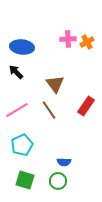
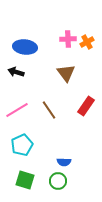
blue ellipse: moved 3 px right
black arrow: rotated 28 degrees counterclockwise
brown triangle: moved 11 px right, 11 px up
